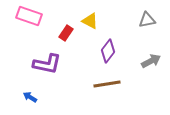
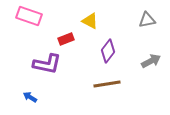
red rectangle: moved 6 px down; rotated 35 degrees clockwise
